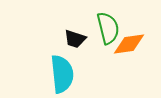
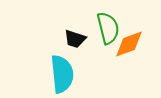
orange diamond: rotated 12 degrees counterclockwise
